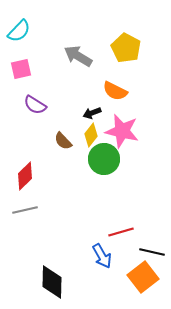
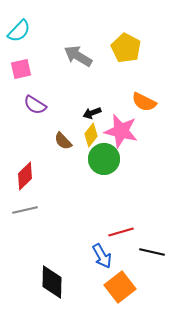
orange semicircle: moved 29 px right, 11 px down
pink star: moved 1 px left
orange square: moved 23 px left, 10 px down
